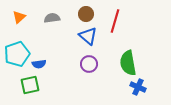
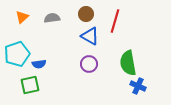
orange triangle: moved 3 px right
blue triangle: moved 2 px right; rotated 12 degrees counterclockwise
blue cross: moved 1 px up
